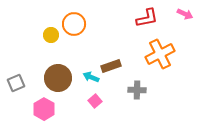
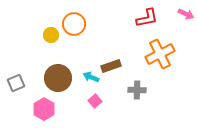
pink arrow: moved 1 px right
